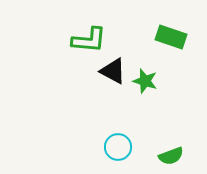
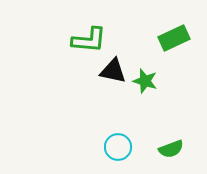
green rectangle: moved 3 px right, 1 px down; rotated 44 degrees counterclockwise
black triangle: rotated 16 degrees counterclockwise
green semicircle: moved 7 px up
